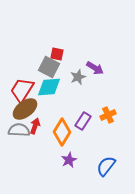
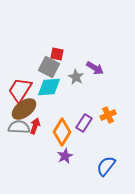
gray star: moved 2 px left; rotated 21 degrees counterclockwise
red trapezoid: moved 2 px left
brown ellipse: moved 1 px left
purple rectangle: moved 1 px right, 2 px down
gray semicircle: moved 3 px up
purple star: moved 4 px left, 4 px up
